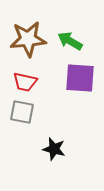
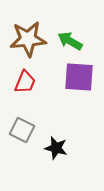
purple square: moved 1 px left, 1 px up
red trapezoid: rotated 80 degrees counterclockwise
gray square: moved 18 px down; rotated 15 degrees clockwise
black star: moved 2 px right, 1 px up
